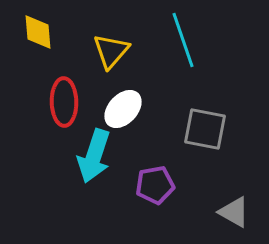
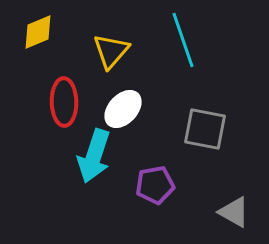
yellow diamond: rotated 72 degrees clockwise
